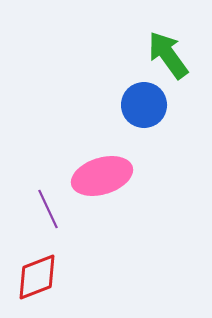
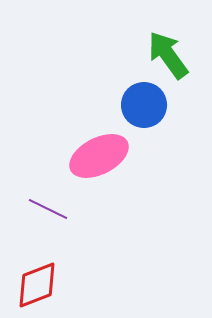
pink ellipse: moved 3 px left, 20 px up; rotated 10 degrees counterclockwise
purple line: rotated 39 degrees counterclockwise
red diamond: moved 8 px down
